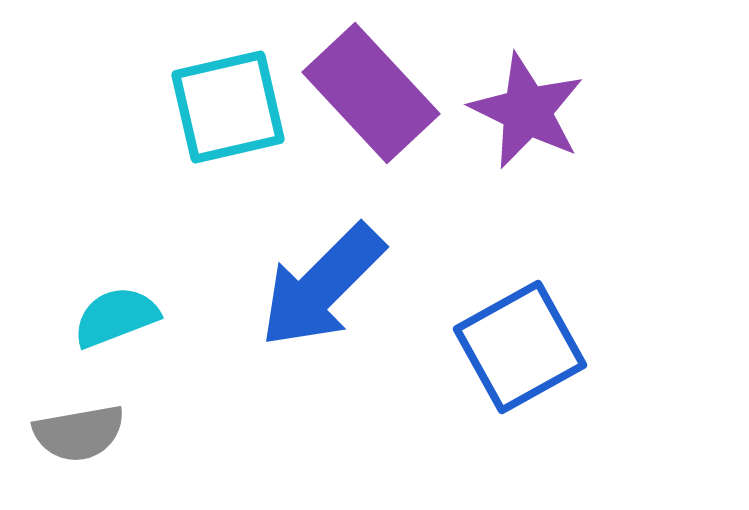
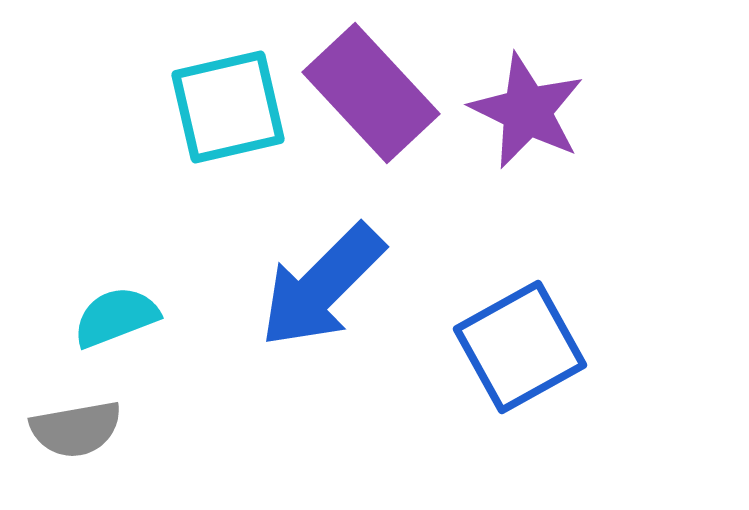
gray semicircle: moved 3 px left, 4 px up
